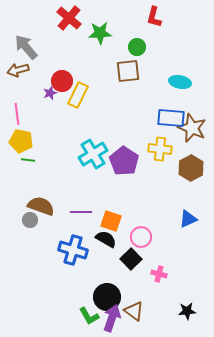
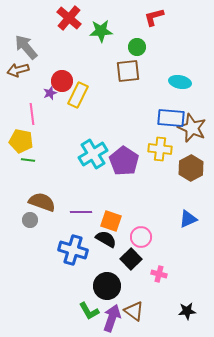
red L-shape: rotated 60 degrees clockwise
green star: moved 1 px right, 2 px up
pink line: moved 15 px right
brown semicircle: moved 1 px right, 4 px up
black circle: moved 11 px up
green L-shape: moved 5 px up
